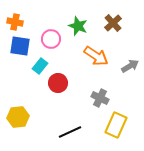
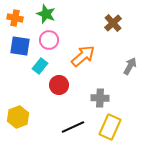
orange cross: moved 4 px up
green star: moved 32 px left, 12 px up
pink circle: moved 2 px left, 1 px down
orange arrow: moved 13 px left; rotated 75 degrees counterclockwise
gray arrow: rotated 30 degrees counterclockwise
red circle: moved 1 px right, 2 px down
gray cross: rotated 24 degrees counterclockwise
yellow hexagon: rotated 15 degrees counterclockwise
yellow rectangle: moved 6 px left, 2 px down
black line: moved 3 px right, 5 px up
